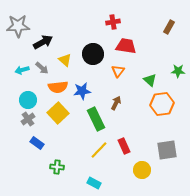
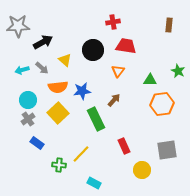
brown rectangle: moved 2 px up; rotated 24 degrees counterclockwise
black circle: moved 4 px up
green star: rotated 24 degrees clockwise
green triangle: rotated 40 degrees counterclockwise
brown arrow: moved 2 px left, 3 px up; rotated 16 degrees clockwise
yellow line: moved 18 px left, 4 px down
green cross: moved 2 px right, 2 px up
